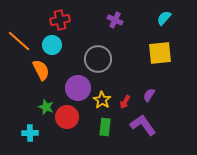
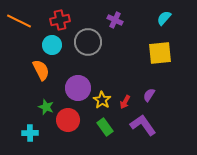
orange line: moved 20 px up; rotated 15 degrees counterclockwise
gray circle: moved 10 px left, 17 px up
red circle: moved 1 px right, 3 px down
green rectangle: rotated 42 degrees counterclockwise
